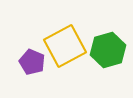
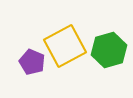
green hexagon: moved 1 px right
